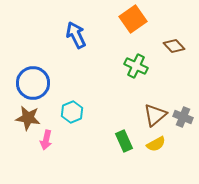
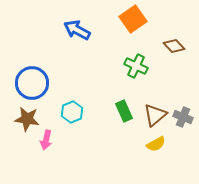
blue arrow: moved 1 px right, 5 px up; rotated 36 degrees counterclockwise
blue circle: moved 1 px left
brown star: moved 1 px left, 1 px down
green rectangle: moved 30 px up
